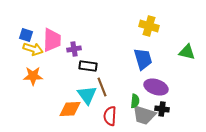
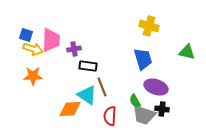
pink trapezoid: moved 1 px left
cyan triangle: rotated 20 degrees counterclockwise
green semicircle: rotated 144 degrees clockwise
